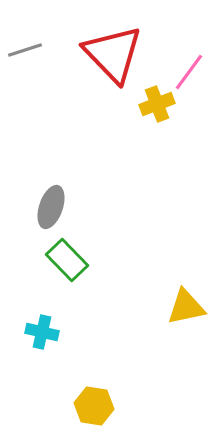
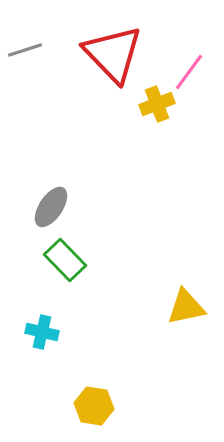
gray ellipse: rotated 15 degrees clockwise
green rectangle: moved 2 px left
